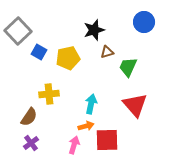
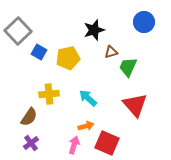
brown triangle: moved 4 px right
cyan arrow: moved 3 px left, 6 px up; rotated 60 degrees counterclockwise
red square: moved 3 px down; rotated 25 degrees clockwise
